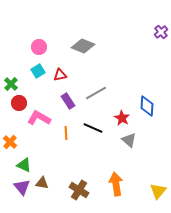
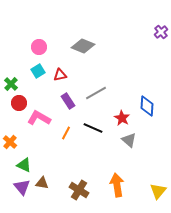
orange line: rotated 32 degrees clockwise
orange arrow: moved 1 px right, 1 px down
